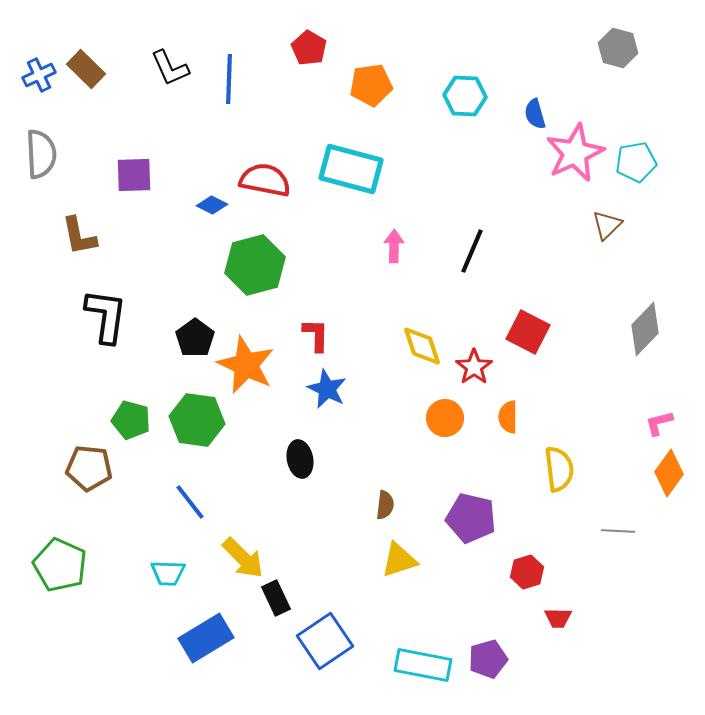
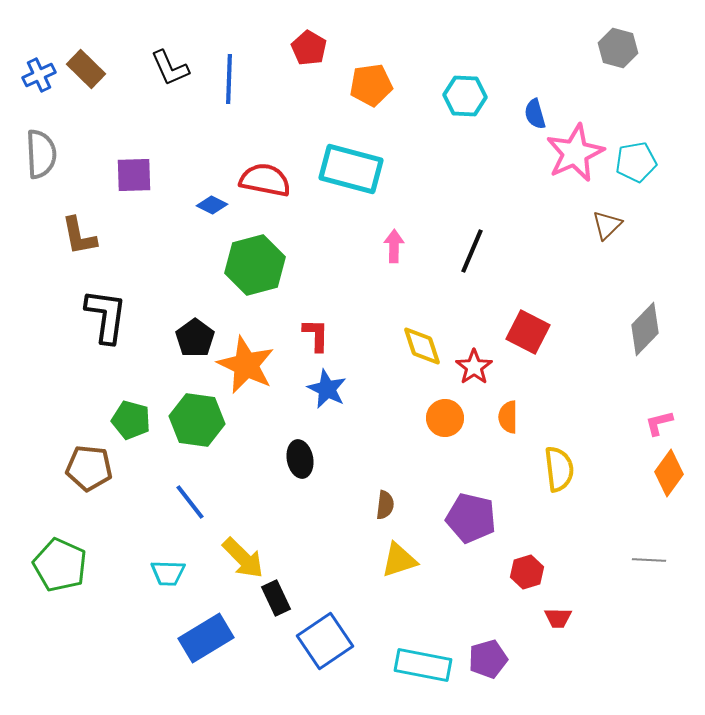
gray line at (618, 531): moved 31 px right, 29 px down
